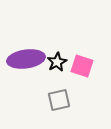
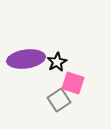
pink square: moved 9 px left, 17 px down
gray square: rotated 20 degrees counterclockwise
